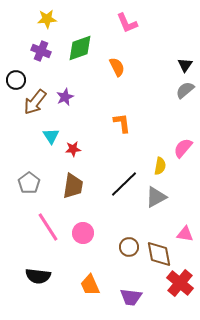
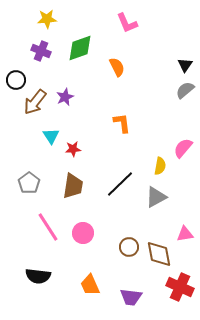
black line: moved 4 px left
pink triangle: rotated 18 degrees counterclockwise
red cross: moved 4 px down; rotated 16 degrees counterclockwise
